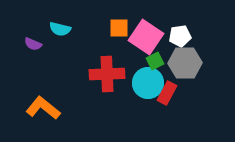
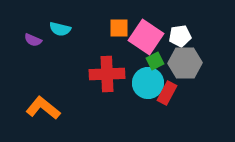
purple semicircle: moved 4 px up
